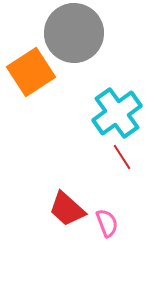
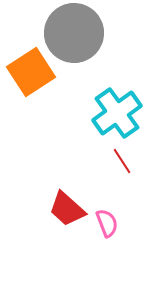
red line: moved 4 px down
